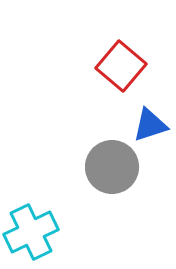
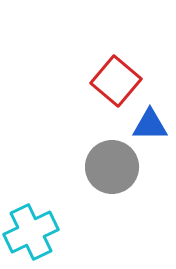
red square: moved 5 px left, 15 px down
blue triangle: rotated 18 degrees clockwise
